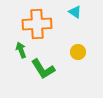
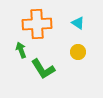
cyan triangle: moved 3 px right, 11 px down
